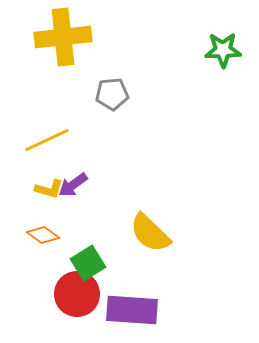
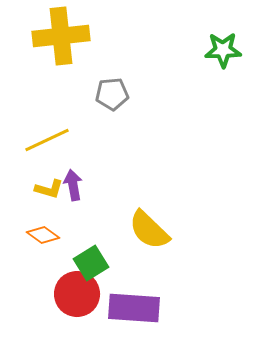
yellow cross: moved 2 px left, 1 px up
purple arrow: rotated 116 degrees clockwise
yellow semicircle: moved 1 px left, 3 px up
green square: moved 3 px right
purple rectangle: moved 2 px right, 2 px up
